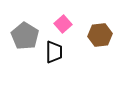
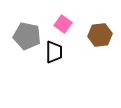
pink square: rotated 12 degrees counterclockwise
gray pentagon: moved 2 px right; rotated 20 degrees counterclockwise
